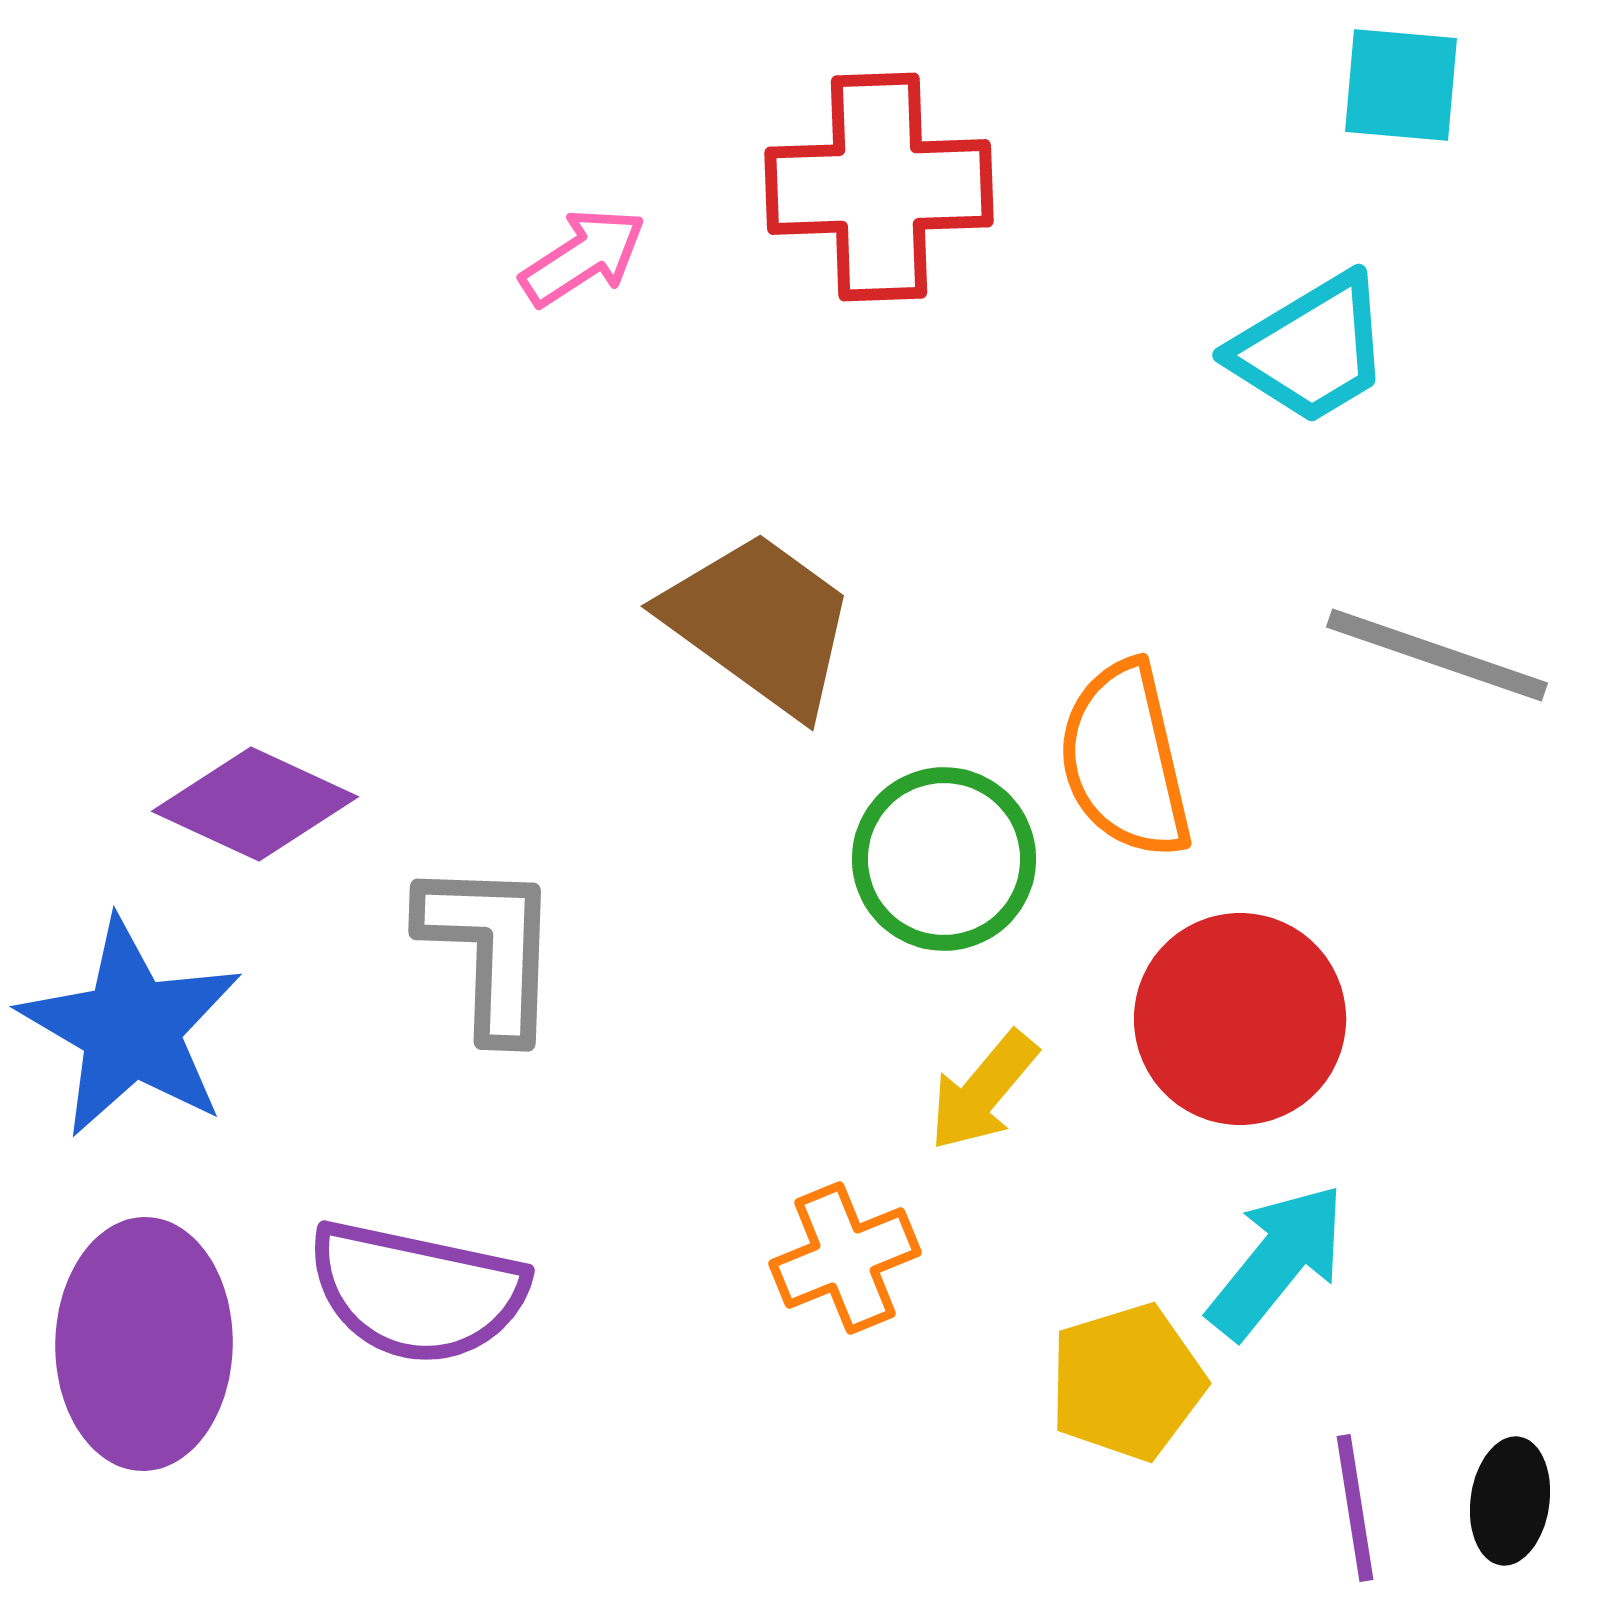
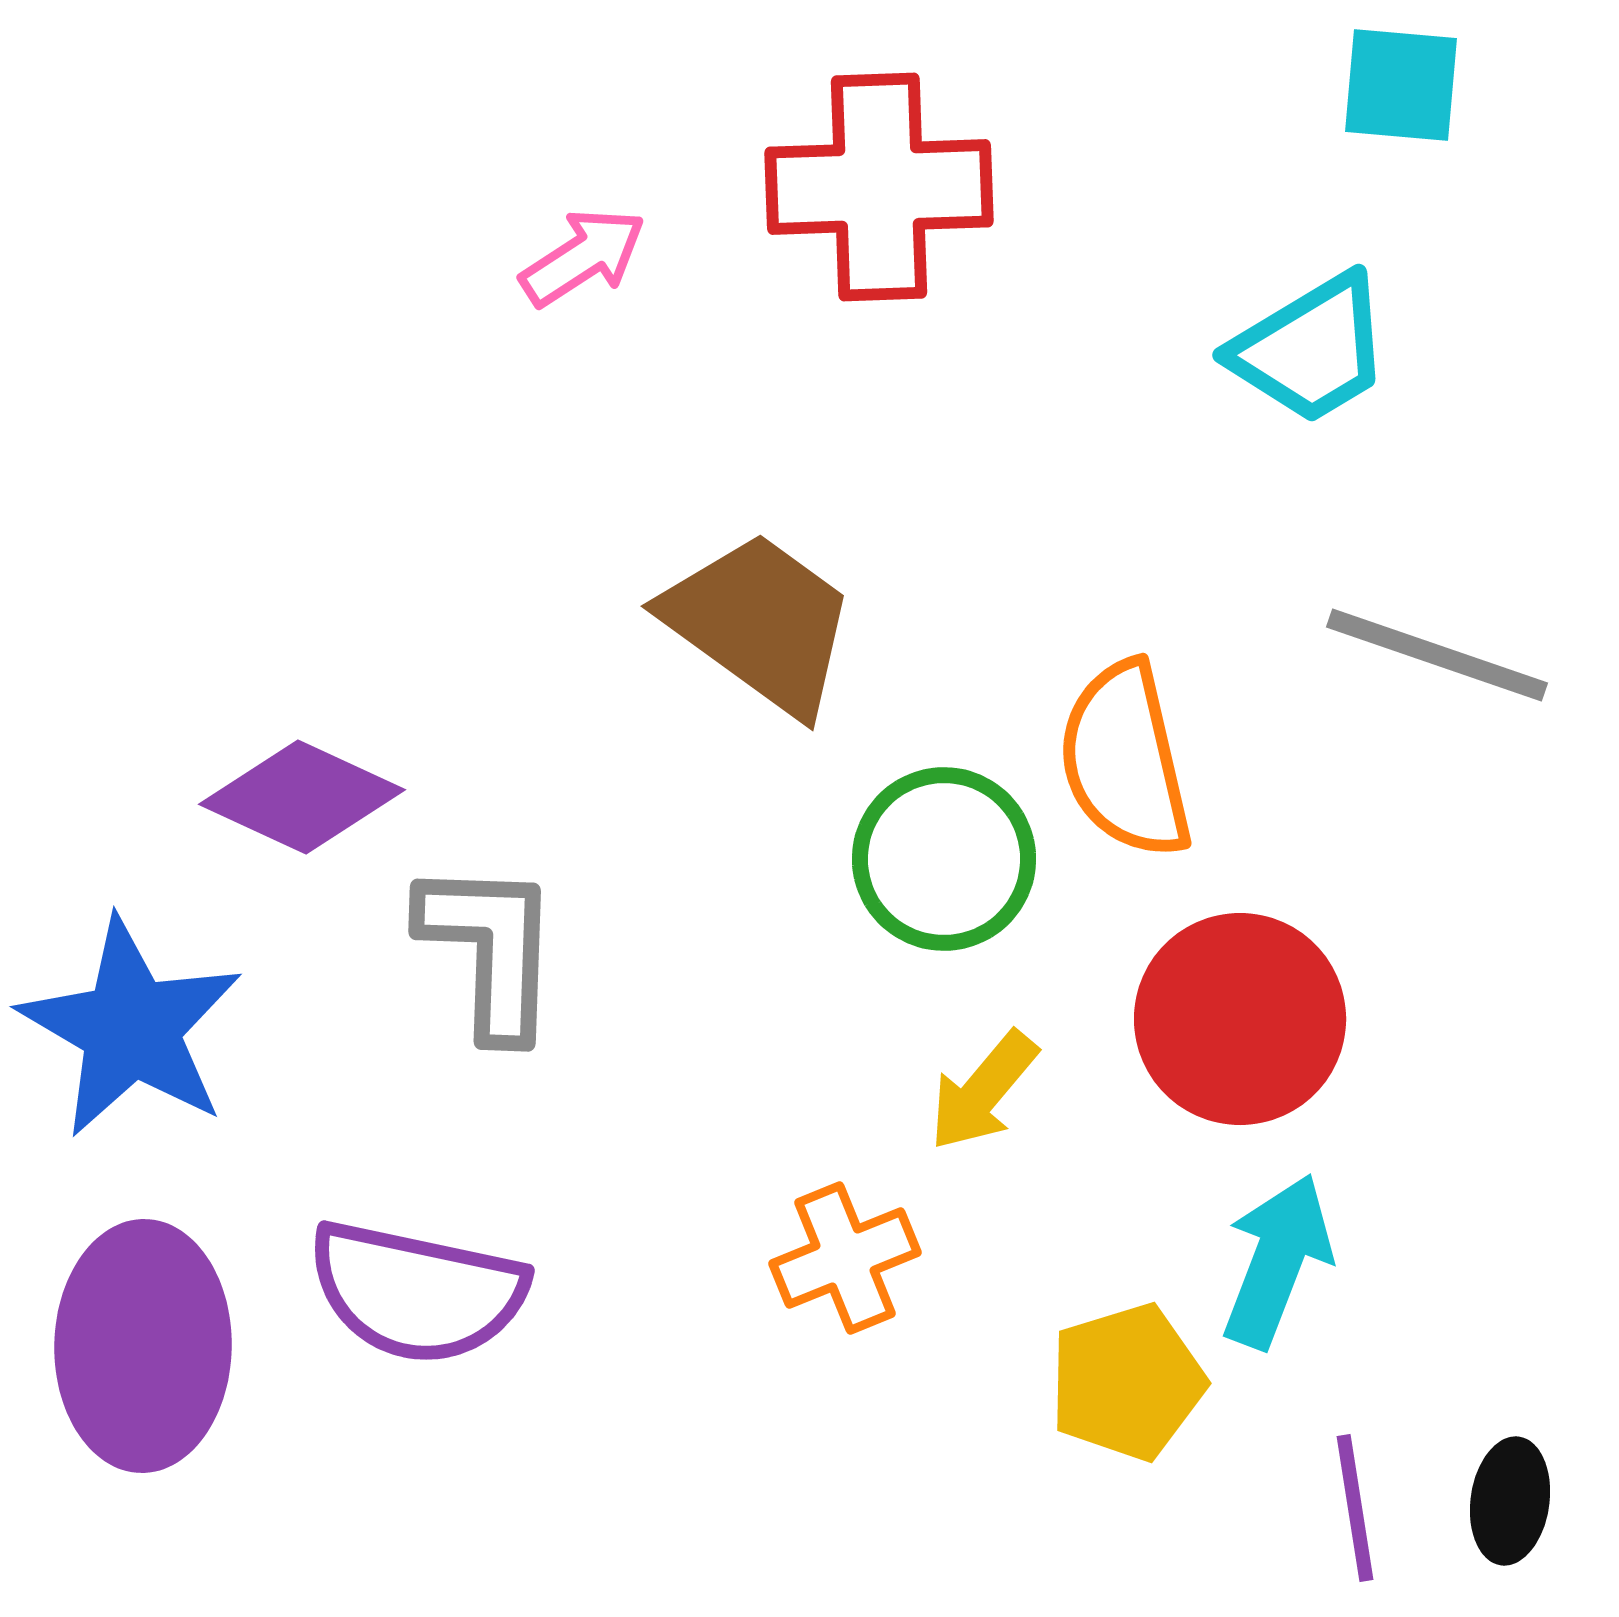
purple diamond: moved 47 px right, 7 px up
cyan arrow: rotated 18 degrees counterclockwise
purple ellipse: moved 1 px left, 2 px down
